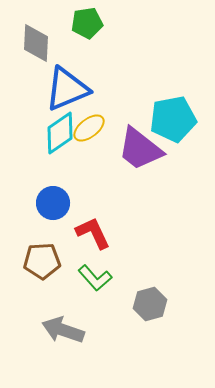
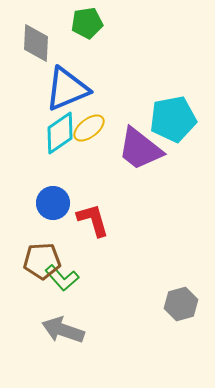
red L-shape: moved 13 px up; rotated 9 degrees clockwise
green L-shape: moved 33 px left
gray hexagon: moved 31 px right
